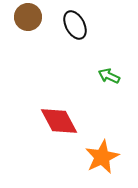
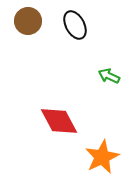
brown circle: moved 4 px down
